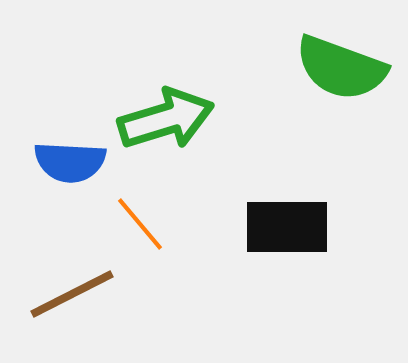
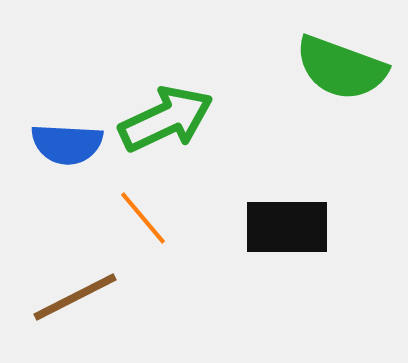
green arrow: rotated 8 degrees counterclockwise
blue semicircle: moved 3 px left, 18 px up
orange line: moved 3 px right, 6 px up
brown line: moved 3 px right, 3 px down
